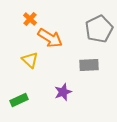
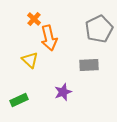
orange cross: moved 4 px right
orange arrow: moved 1 px left; rotated 45 degrees clockwise
